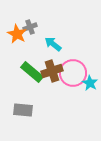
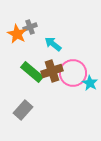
gray rectangle: rotated 54 degrees counterclockwise
